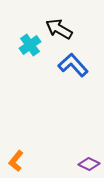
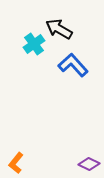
cyan cross: moved 4 px right, 1 px up
orange L-shape: moved 2 px down
